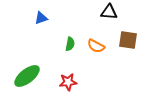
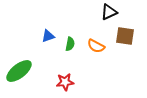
black triangle: rotated 30 degrees counterclockwise
blue triangle: moved 7 px right, 18 px down
brown square: moved 3 px left, 4 px up
green ellipse: moved 8 px left, 5 px up
red star: moved 3 px left
